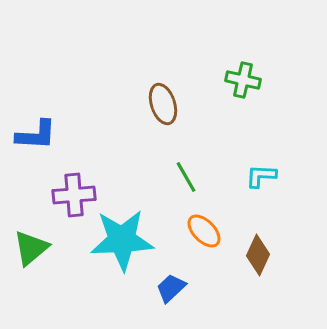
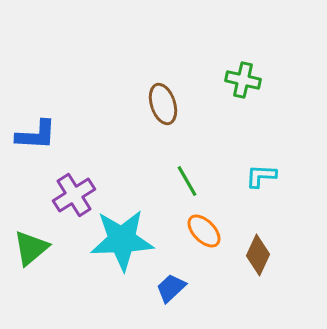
green line: moved 1 px right, 4 px down
purple cross: rotated 27 degrees counterclockwise
